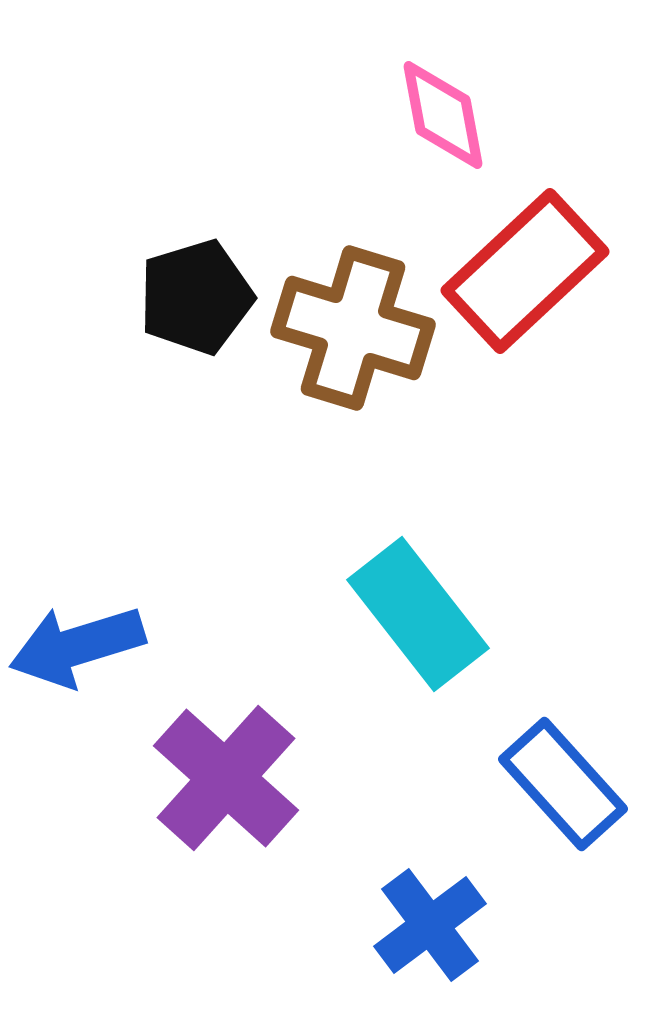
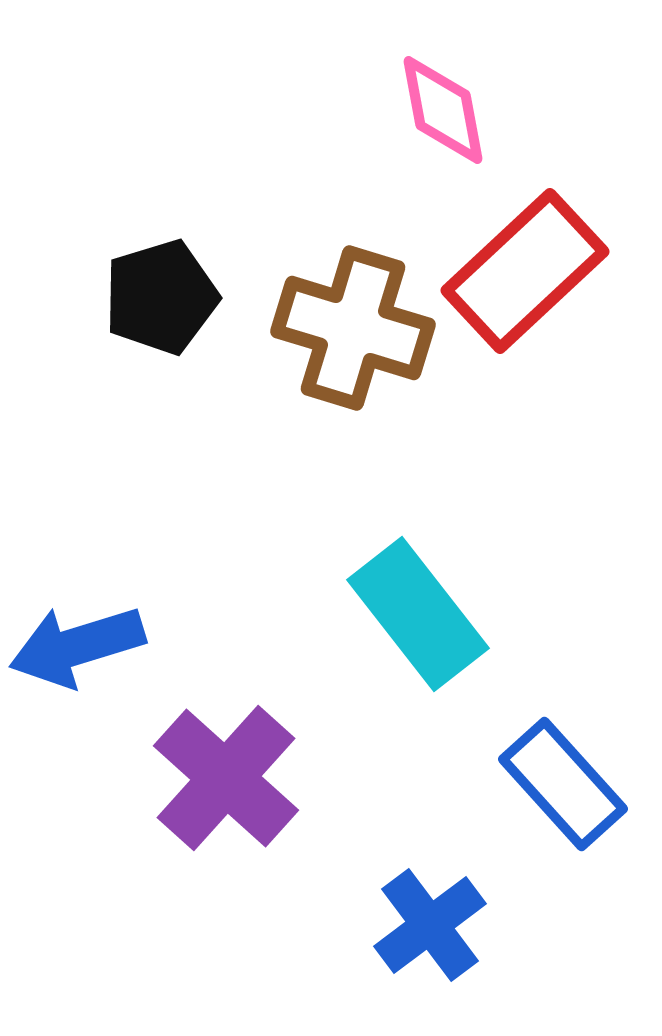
pink diamond: moved 5 px up
black pentagon: moved 35 px left
